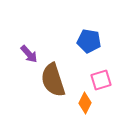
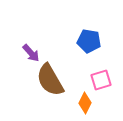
purple arrow: moved 2 px right, 1 px up
brown semicircle: moved 3 px left; rotated 12 degrees counterclockwise
